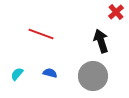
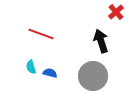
cyan semicircle: moved 14 px right, 7 px up; rotated 56 degrees counterclockwise
